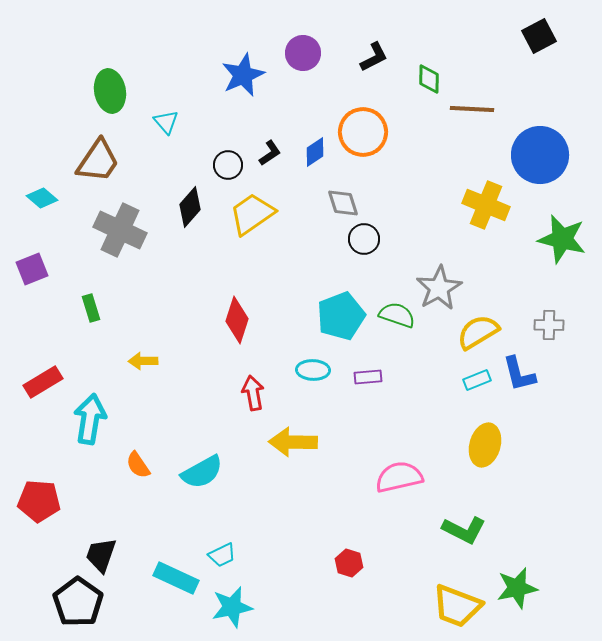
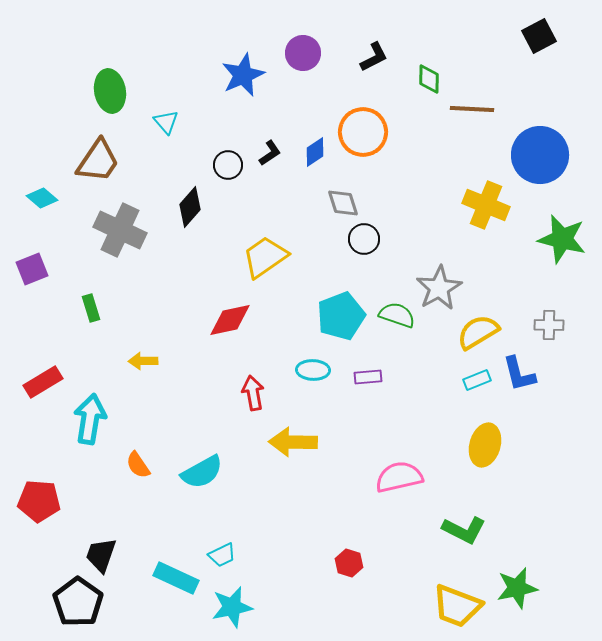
yellow trapezoid at (252, 214): moved 13 px right, 43 px down
red diamond at (237, 320): moved 7 px left; rotated 60 degrees clockwise
